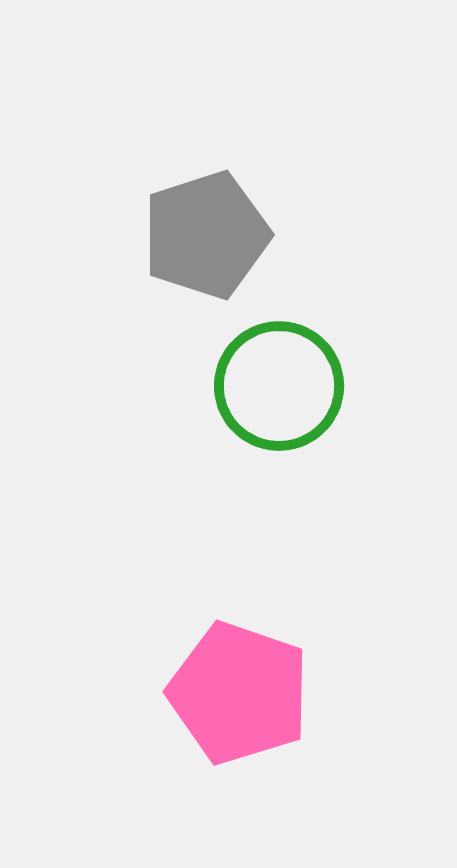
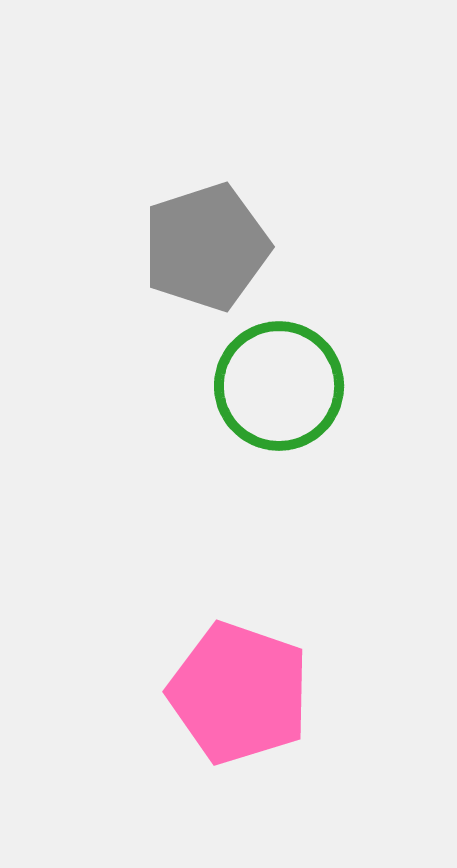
gray pentagon: moved 12 px down
